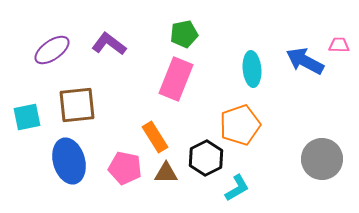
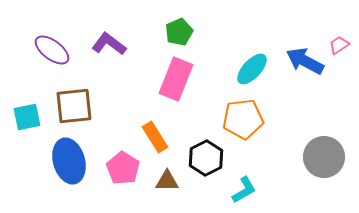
green pentagon: moved 5 px left, 2 px up; rotated 12 degrees counterclockwise
pink trapezoid: rotated 35 degrees counterclockwise
purple ellipse: rotated 72 degrees clockwise
cyan ellipse: rotated 48 degrees clockwise
brown square: moved 3 px left, 1 px down
orange pentagon: moved 3 px right, 6 px up; rotated 12 degrees clockwise
gray circle: moved 2 px right, 2 px up
pink pentagon: moved 2 px left; rotated 20 degrees clockwise
brown triangle: moved 1 px right, 8 px down
cyan L-shape: moved 7 px right, 2 px down
